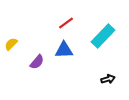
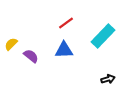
purple semicircle: moved 6 px left, 6 px up; rotated 91 degrees counterclockwise
